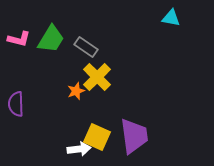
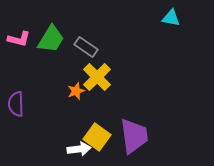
yellow square: rotated 12 degrees clockwise
